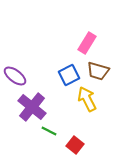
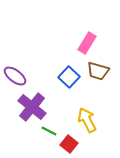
blue square: moved 2 px down; rotated 20 degrees counterclockwise
yellow arrow: moved 21 px down
red square: moved 6 px left, 1 px up
